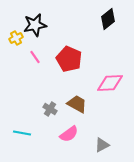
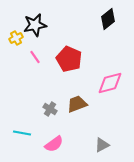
pink diamond: rotated 12 degrees counterclockwise
brown trapezoid: rotated 50 degrees counterclockwise
pink semicircle: moved 15 px left, 10 px down
